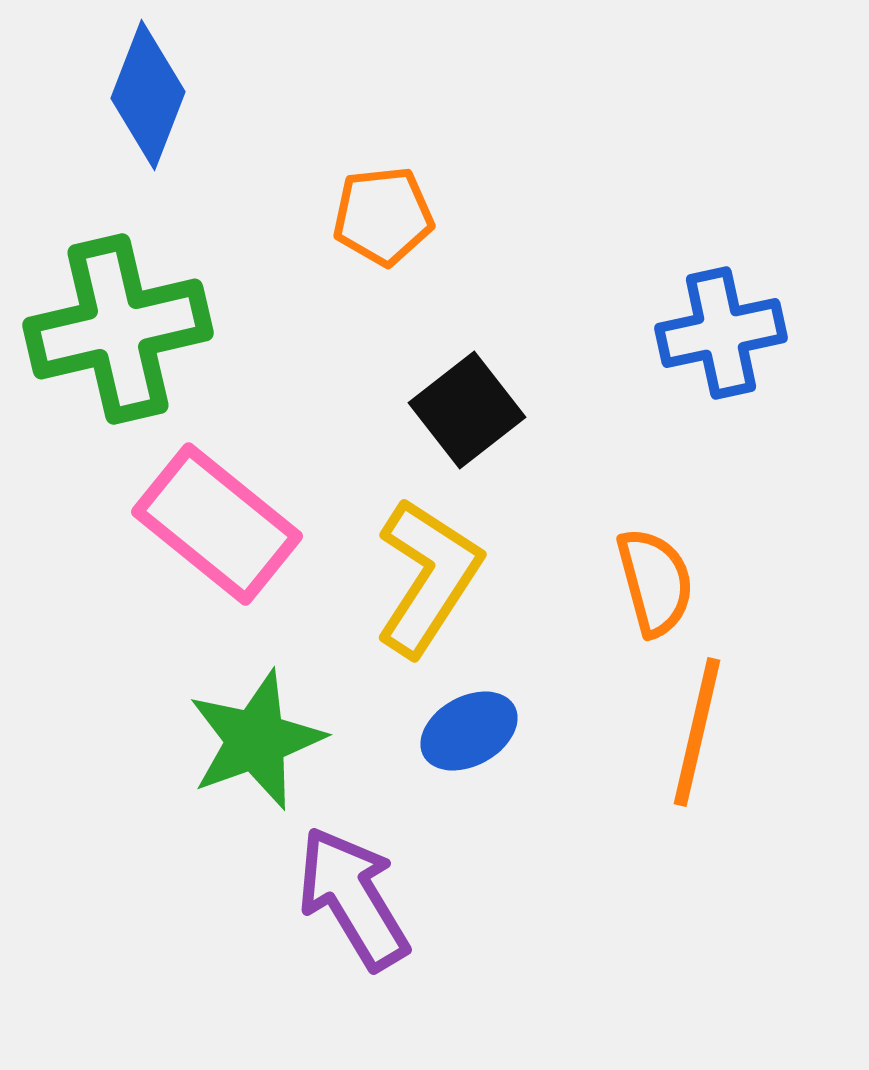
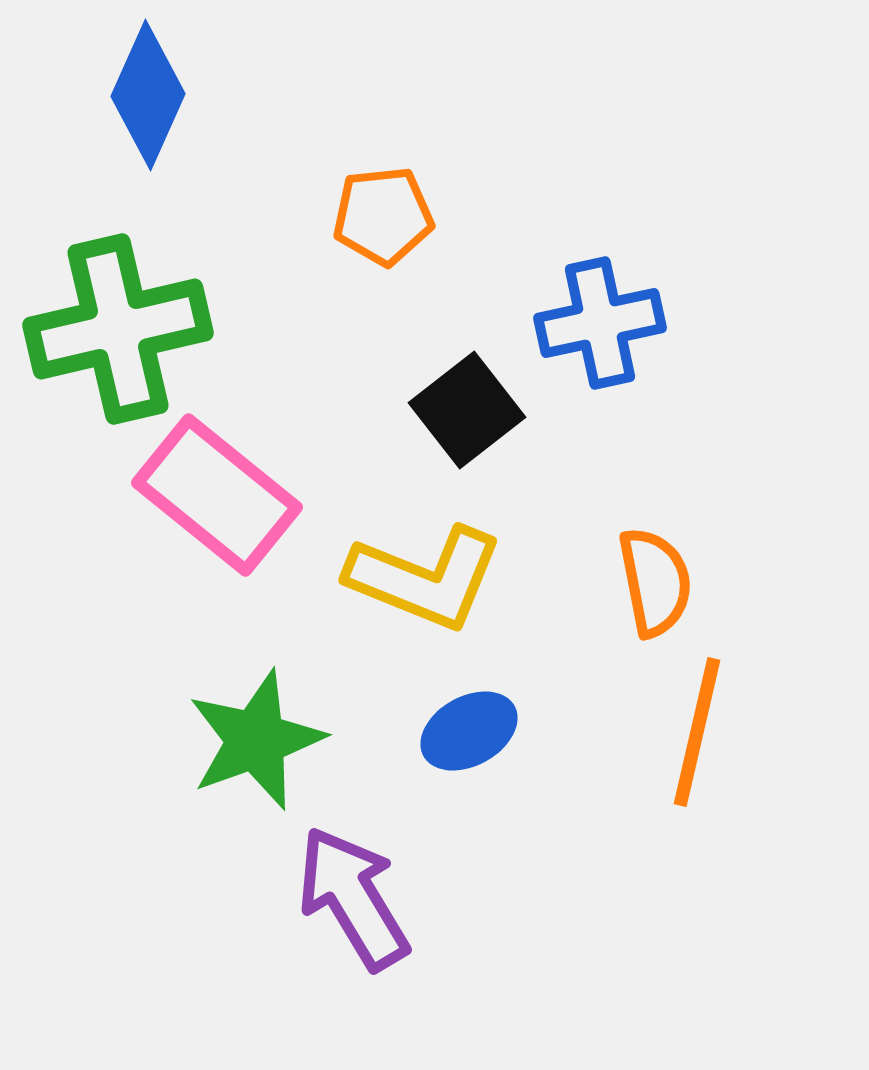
blue diamond: rotated 3 degrees clockwise
blue cross: moved 121 px left, 10 px up
pink rectangle: moved 29 px up
yellow L-shape: moved 3 px left, 1 px down; rotated 79 degrees clockwise
orange semicircle: rotated 4 degrees clockwise
